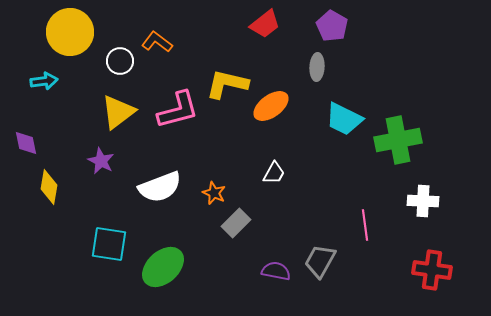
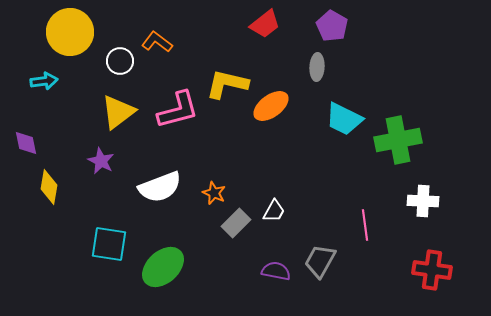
white trapezoid: moved 38 px down
